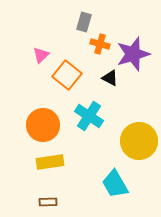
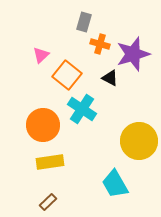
cyan cross: moved 7 px left, 7 px up
brown rectangle: rotated 42 degrees counterclockwise
